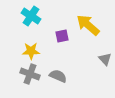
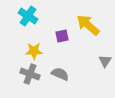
cyan cross: moved 3 px left
yellow star: moved 3 px right
gray triangle: moved 2 px down; rotated 16 degrees clockwise
gray semicircle: moved 2 px right, 2 px up
